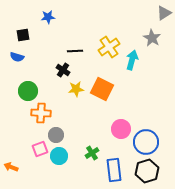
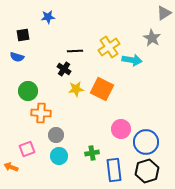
cyan arrow: rotated 84 degrees clockwise
black cross: moved 1 px right, 1 px up
pink square: moved 13 px left
green cross: rotated 24 degrees clockwise
